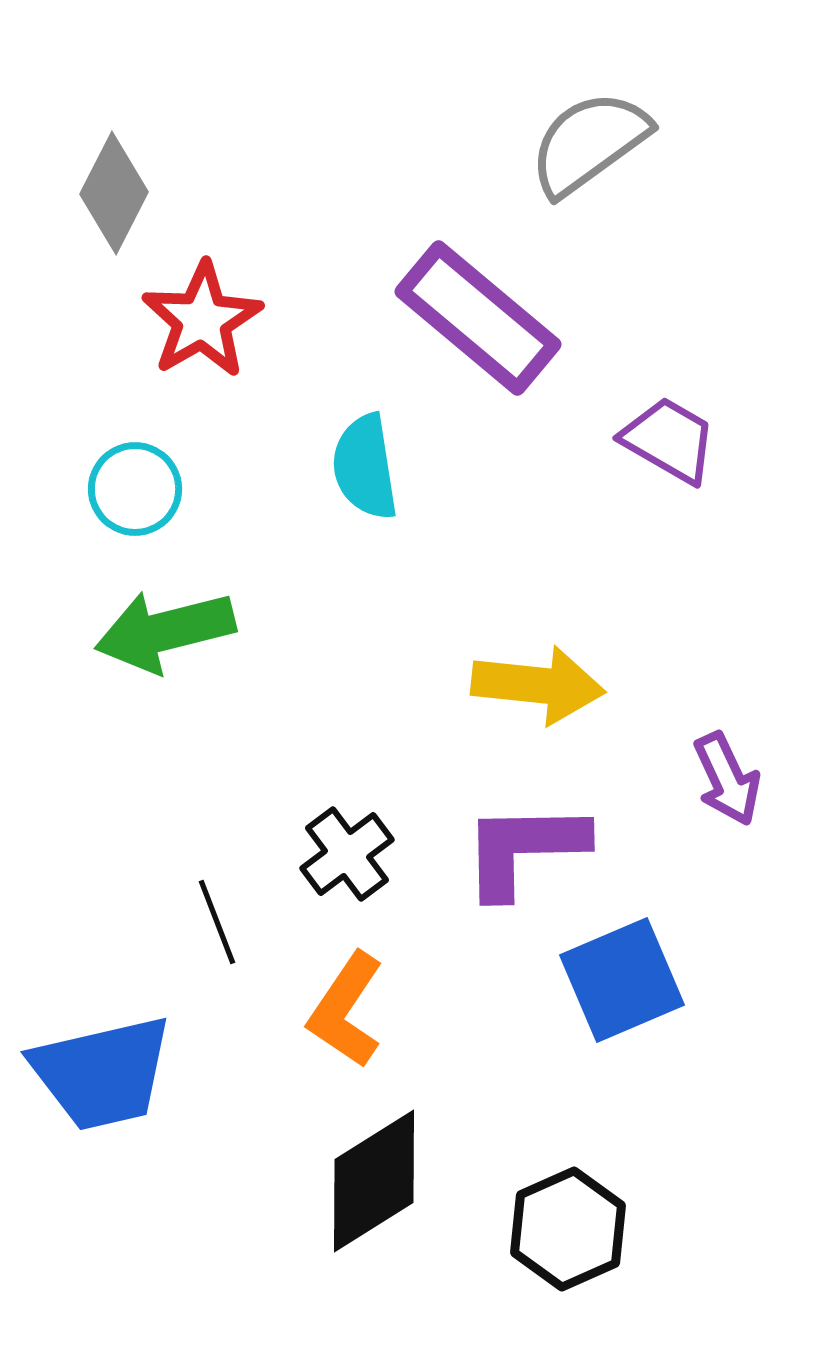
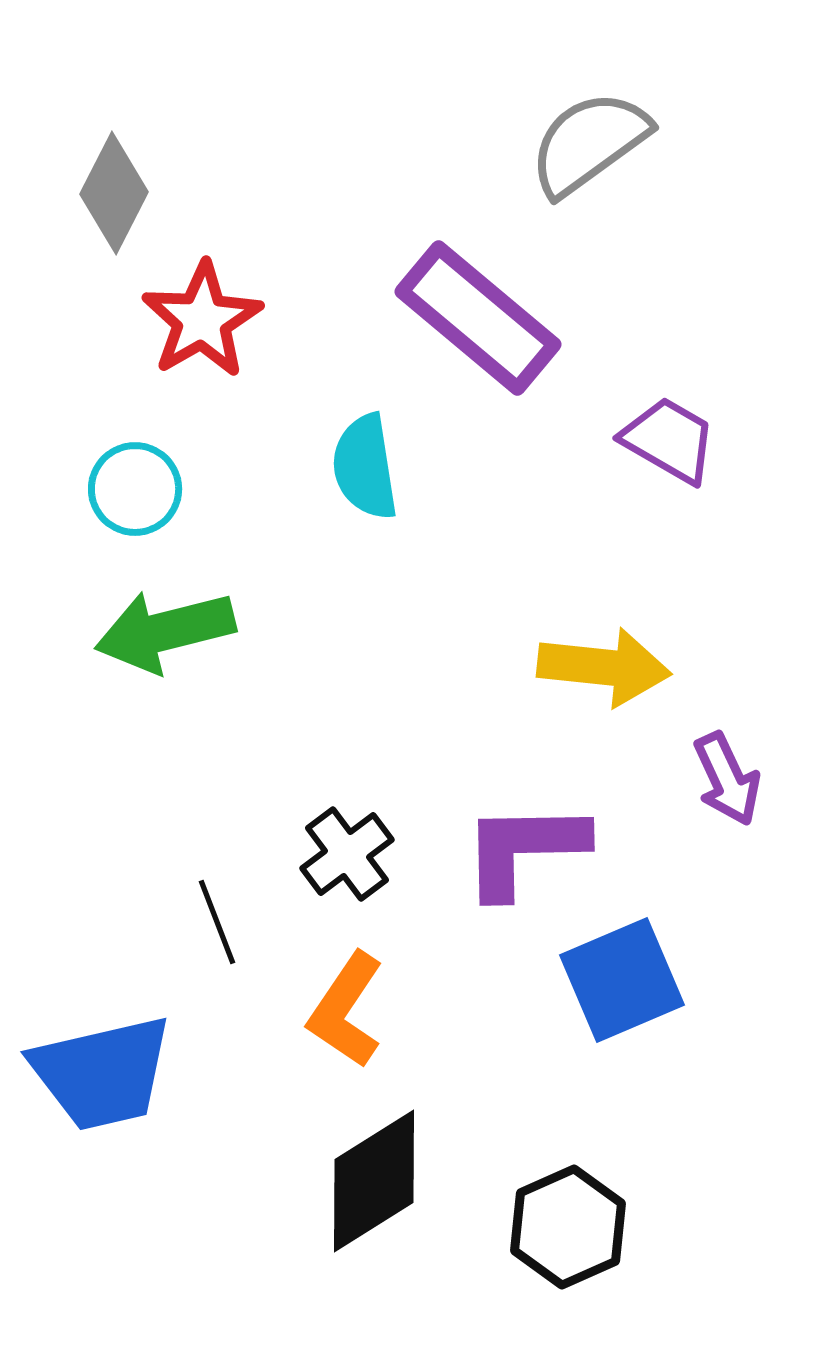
yellow arrow: moved 66 px right, 18 px up
black hexagon: moved 2 px up
